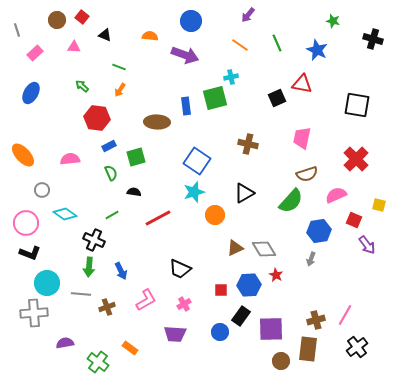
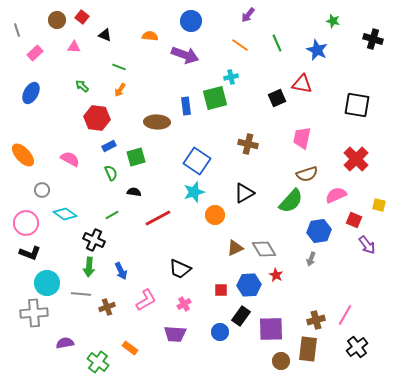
pink semicircle at (70, 159): rotated 36 degrees clockwise
